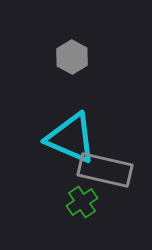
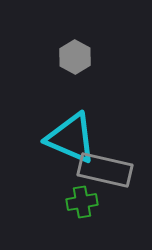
gray hexagon: moved 3 px right
green cross: rotated 24 degrees clockwise
